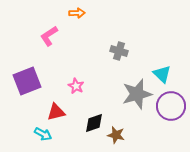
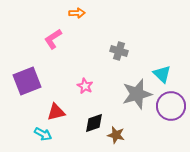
pink L-shape: moved 4 px right, 3 px down
pink star: moved 9 px right
